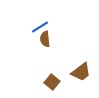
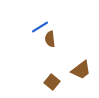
brown semicircle: moved 5 px right
brown trapezoid: moved 2 px up
